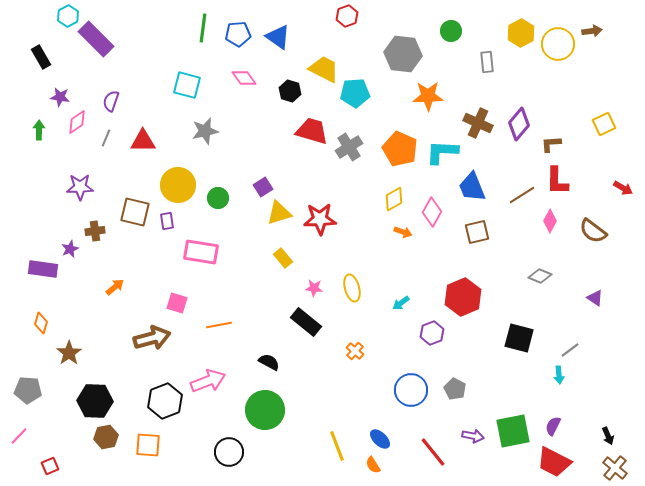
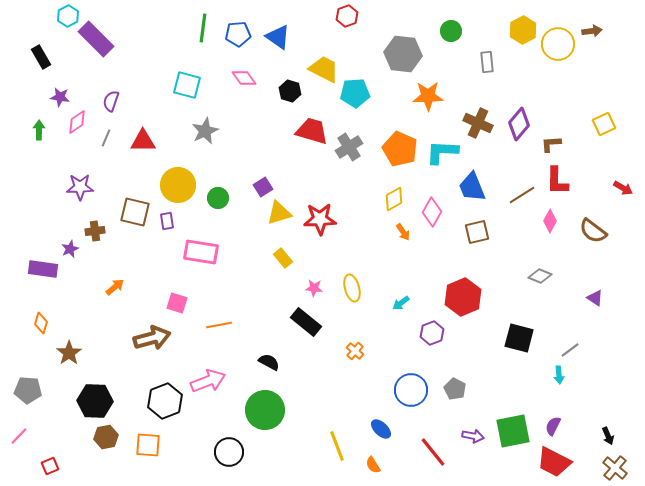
yellow hexagon at (521, 33): moved 2 px right, 3 px up
gray star at (205, 131): rotated 12 degrees counterclockwise
orange arrow at (403, 232): rotated 36 degrees clockwise
blue ellipse at (380, 439): moved 1 px right, 10 px up
